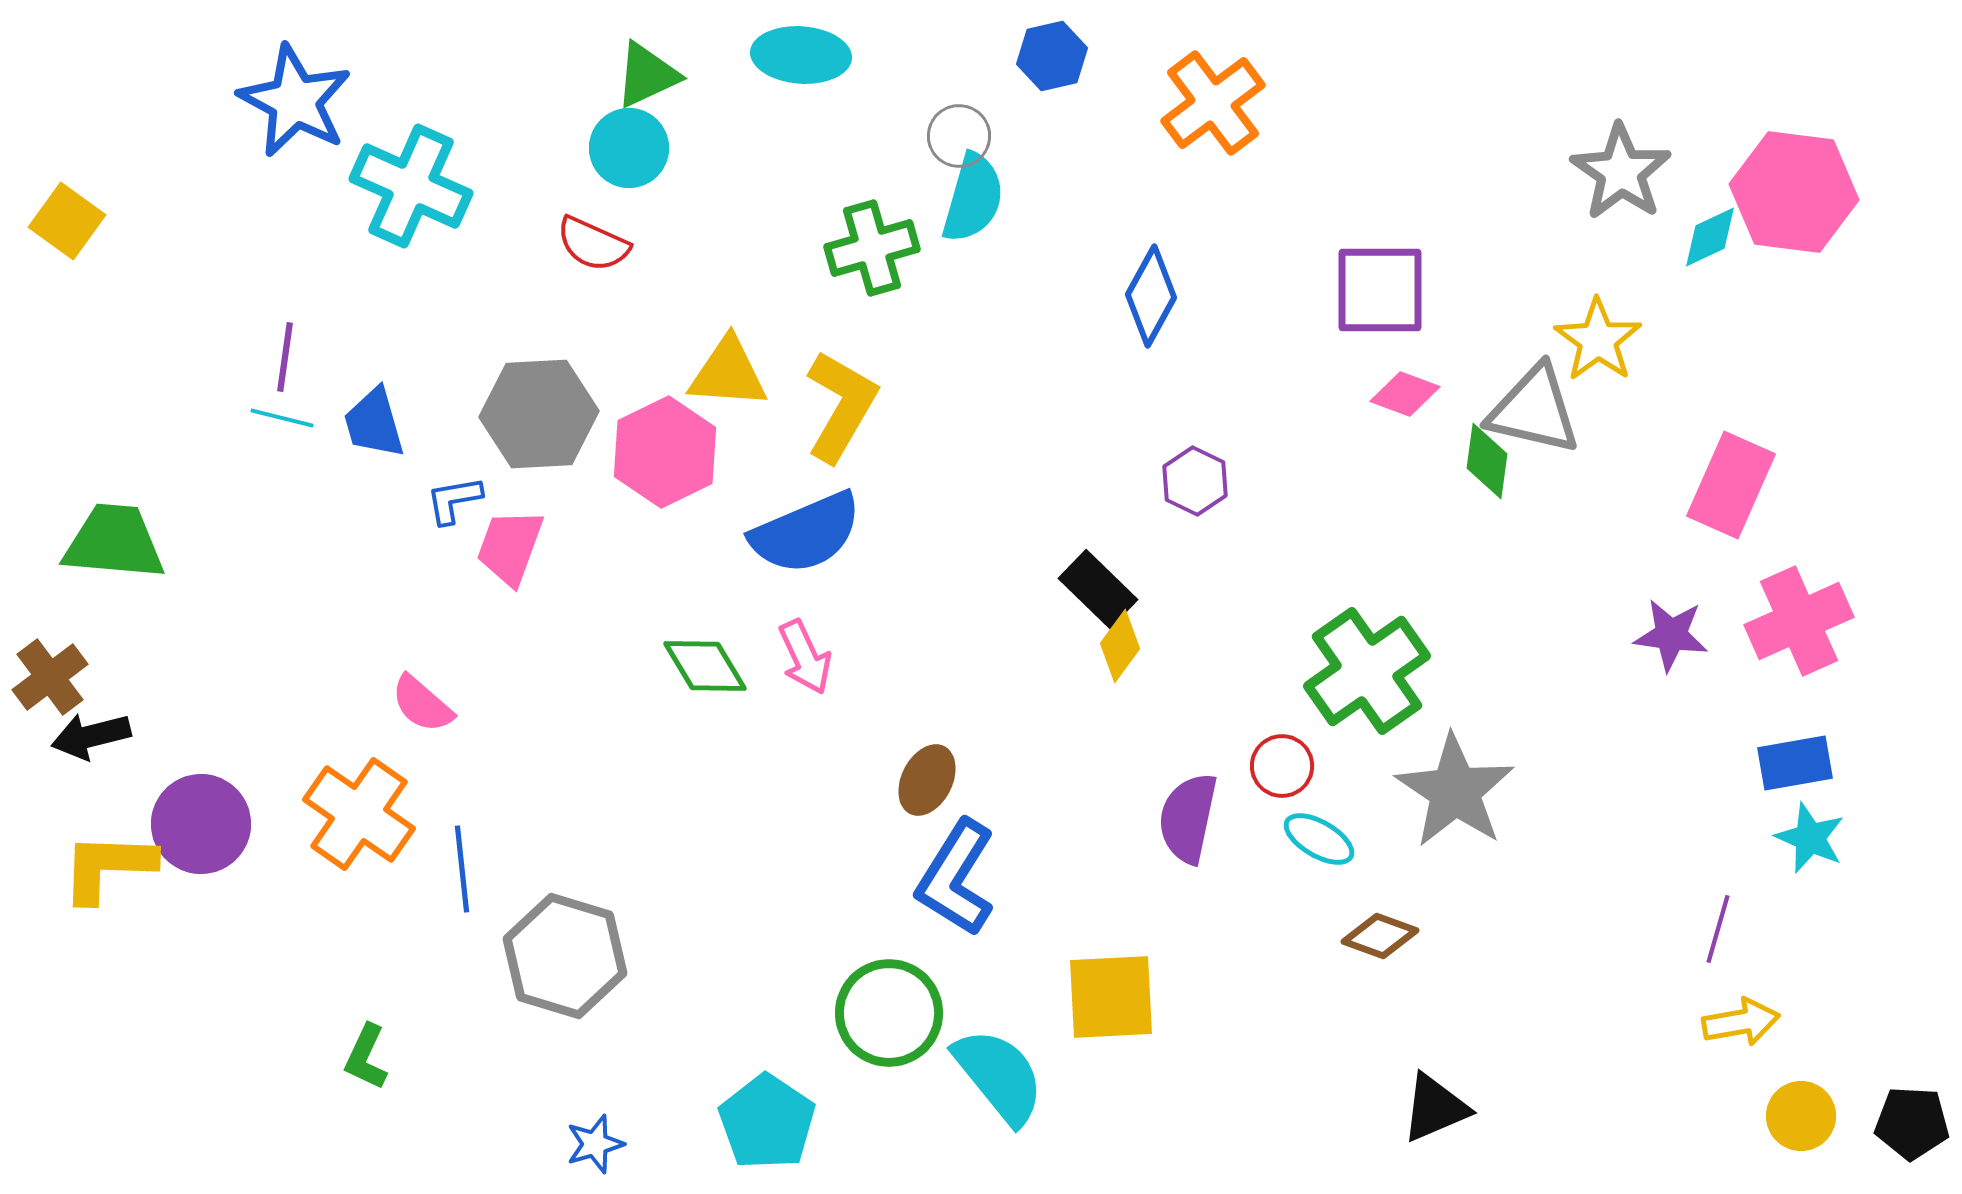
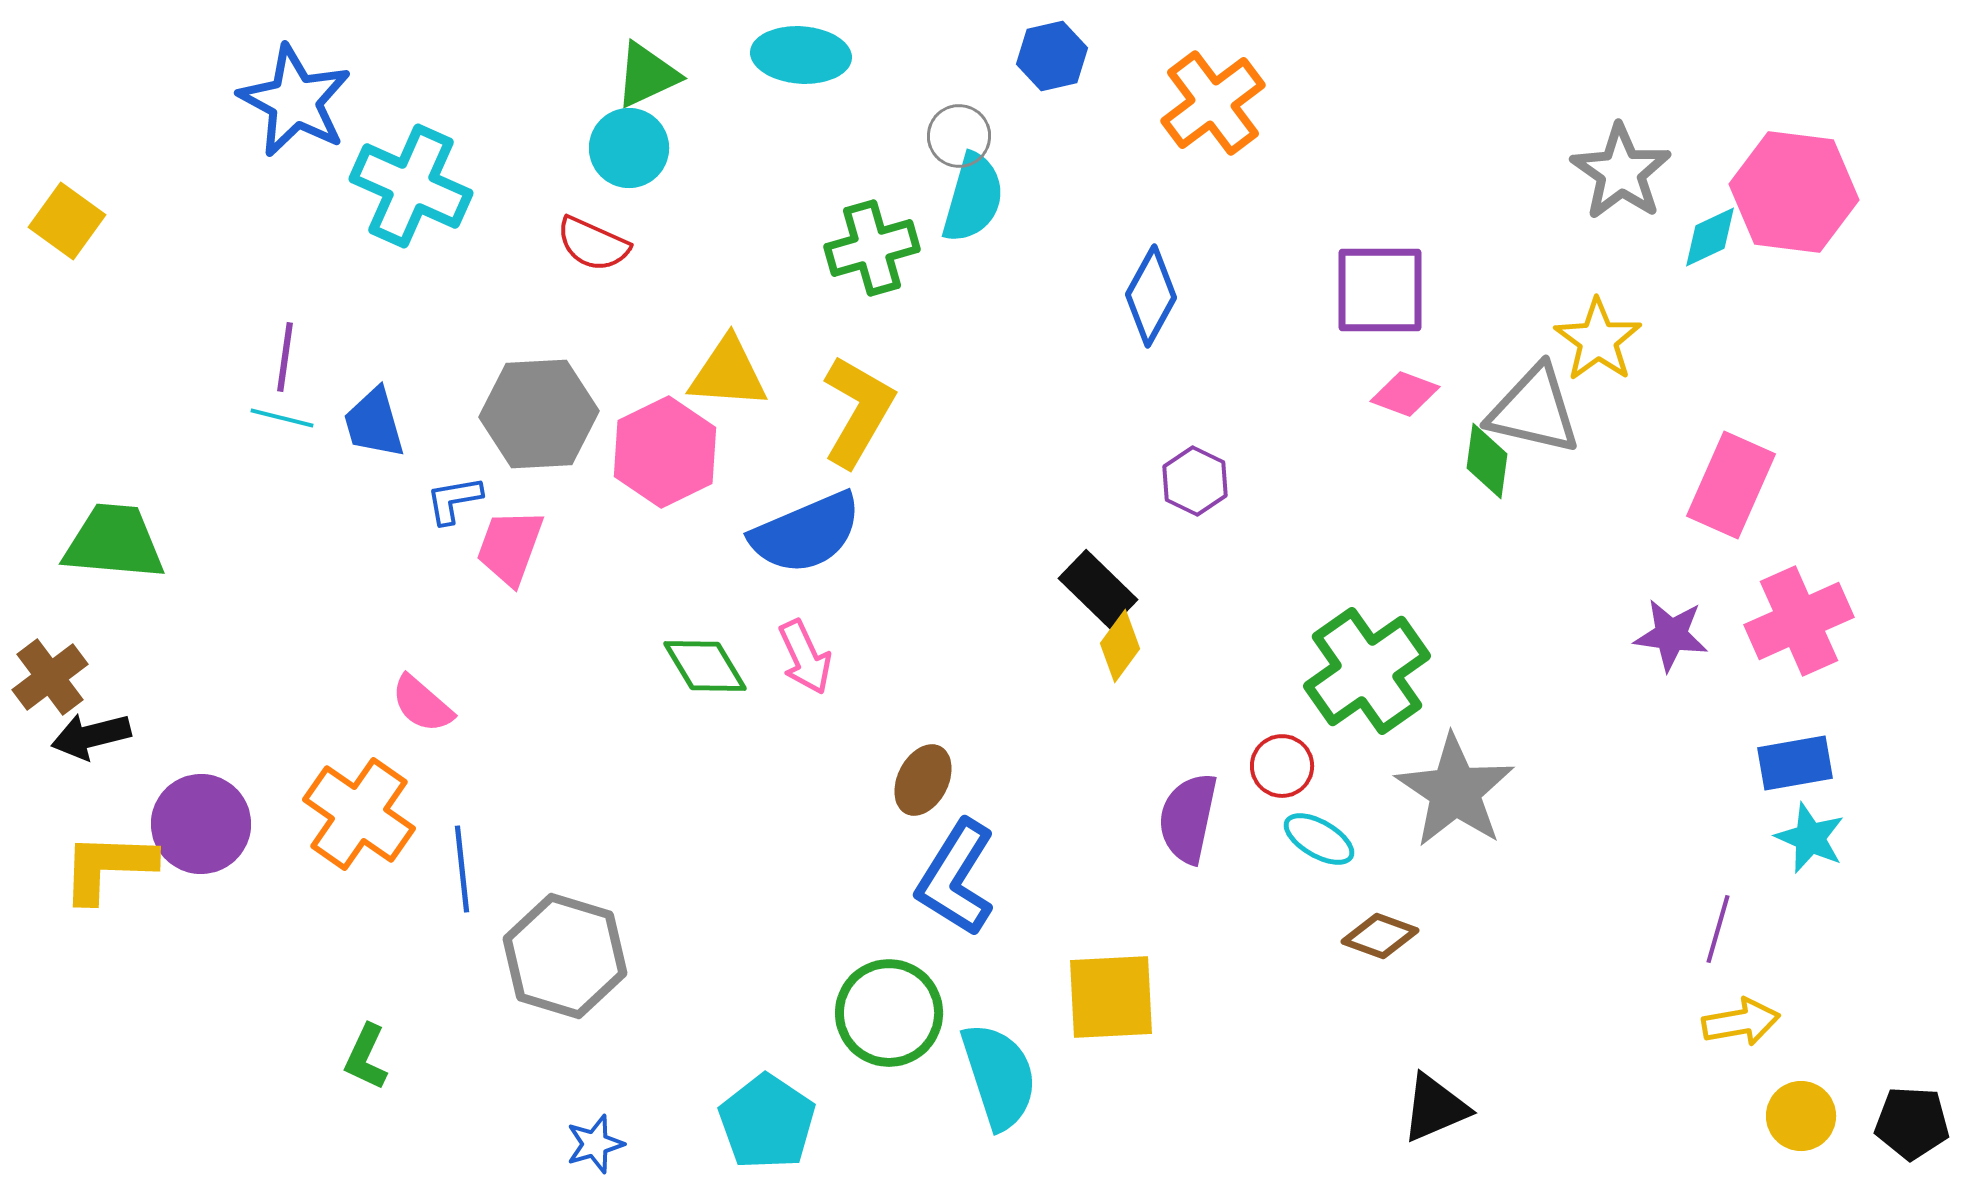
yellow L-shape at (841, 406): moved 17 px right, 5 px down
brown ellipse at (927, 780): moved 4 px left
cyan semicircle at (999, 1076): rotated 21 degrees clockwise
